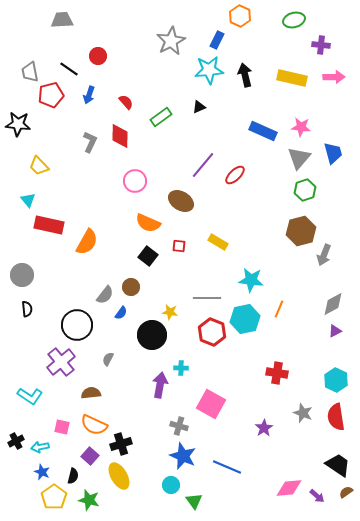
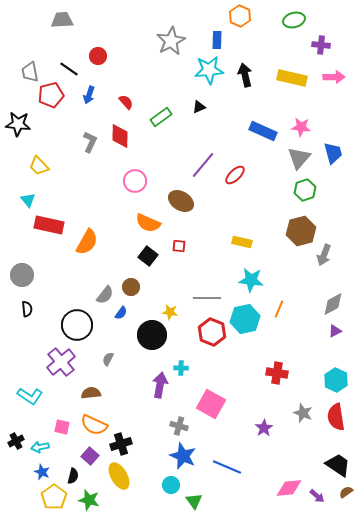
blue rectangle at (217, 40): rotated 24 degrees counterclockwise
yellow rectangle at (218, 242): moved 24 px right; rotated 18 degrees counterclockwise
